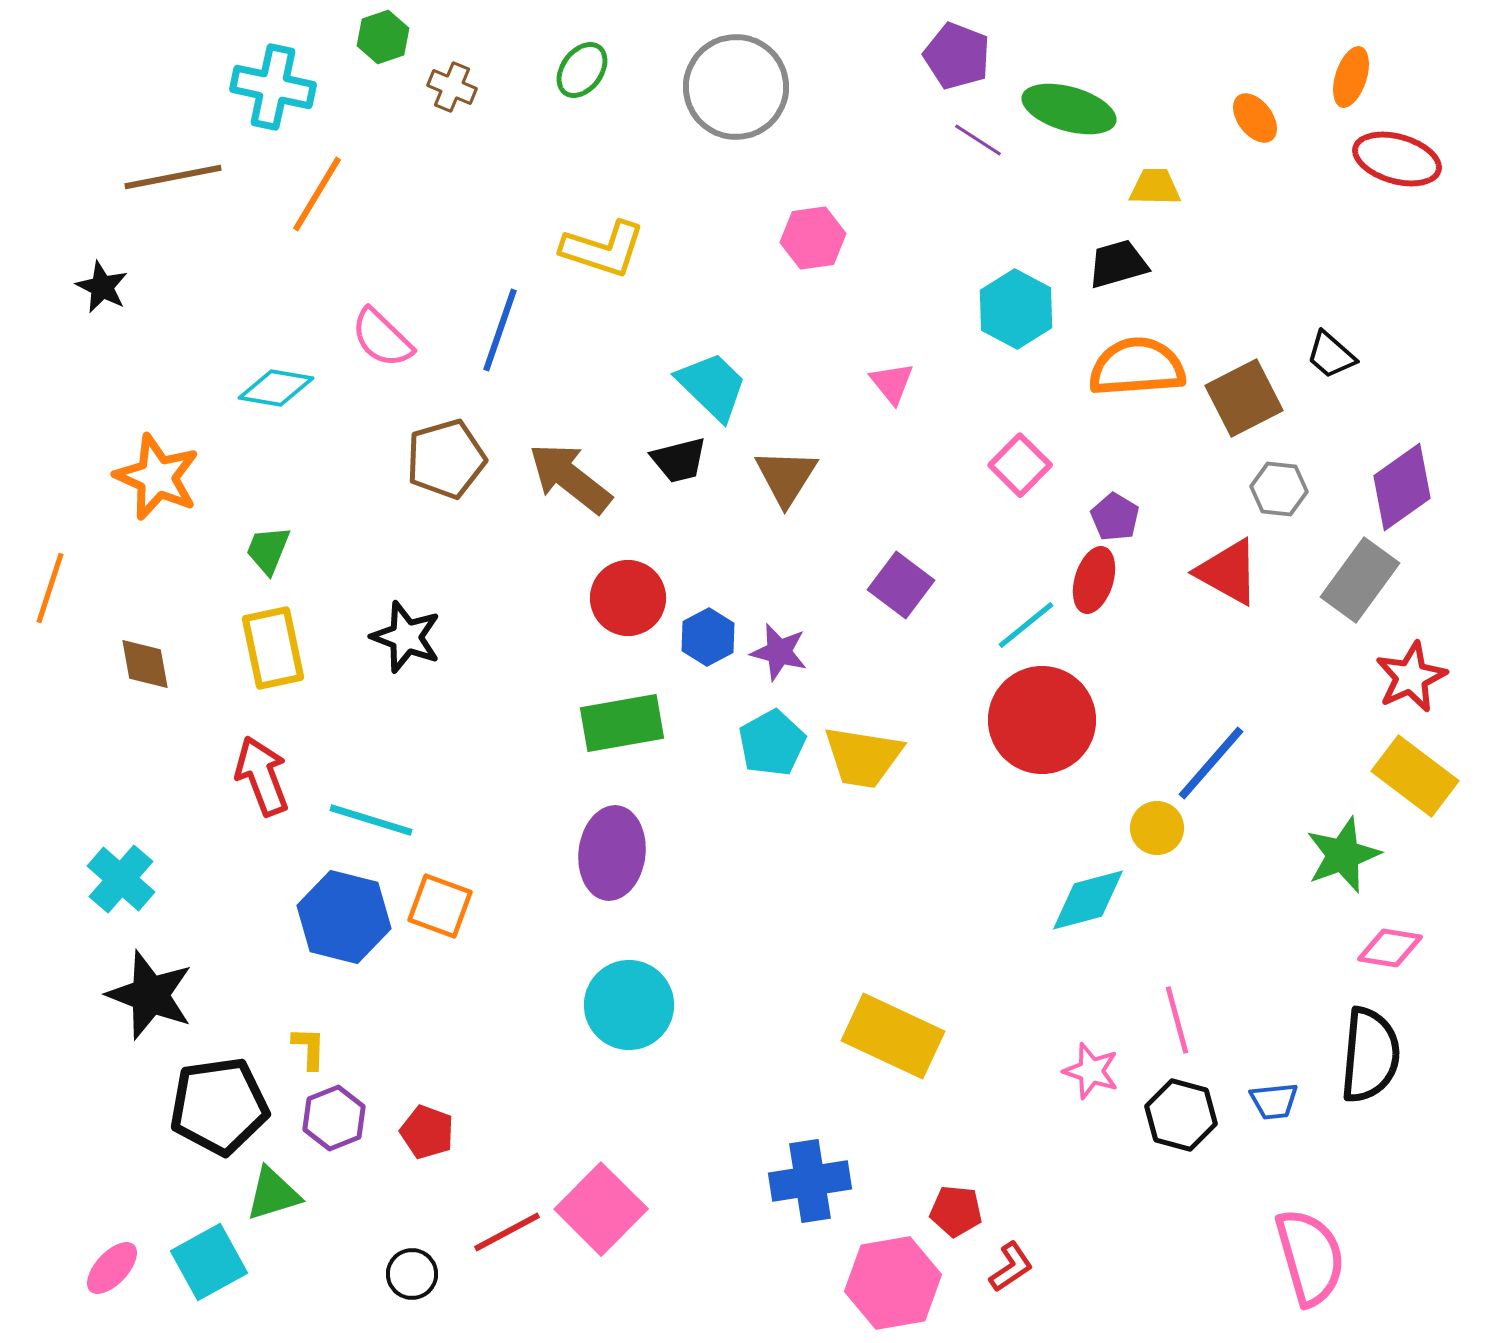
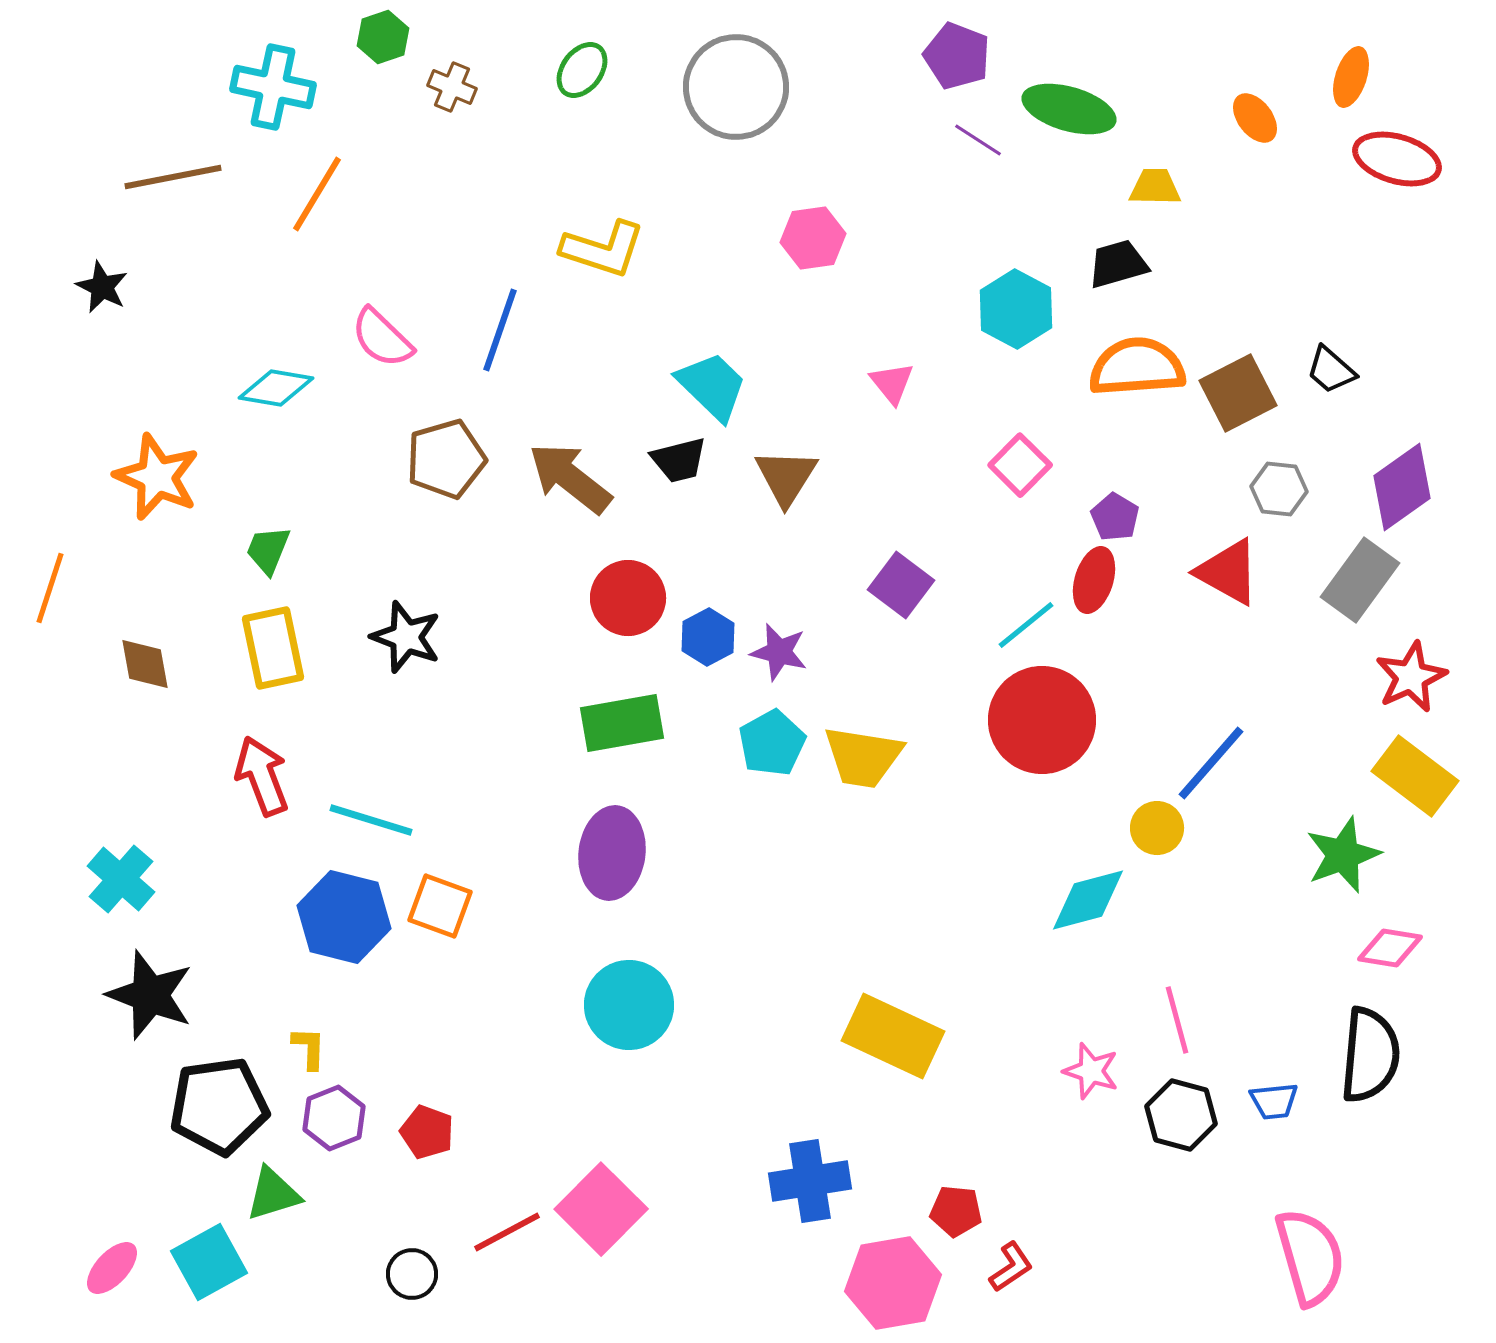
black trapezoid at (1331, 355): moved 15 px down
brown square at (1244, 398): moved 6 px left, 5 px up
